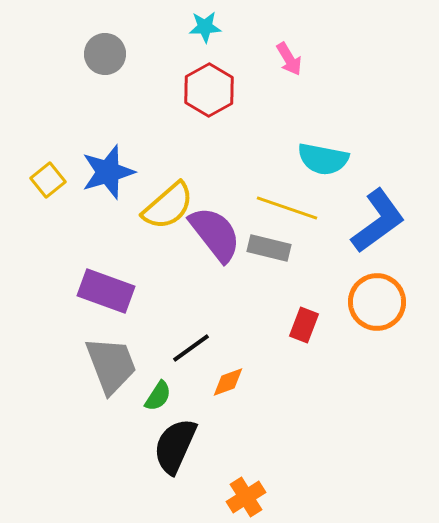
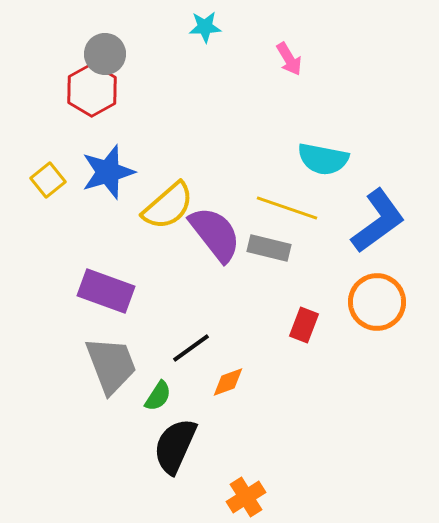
red hexagon: moved 117 px left
